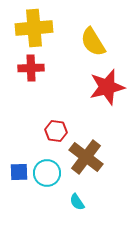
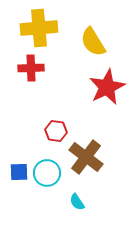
yellow cross: moved 5 px right
red star: rotated 12 degrees counterclockwise
